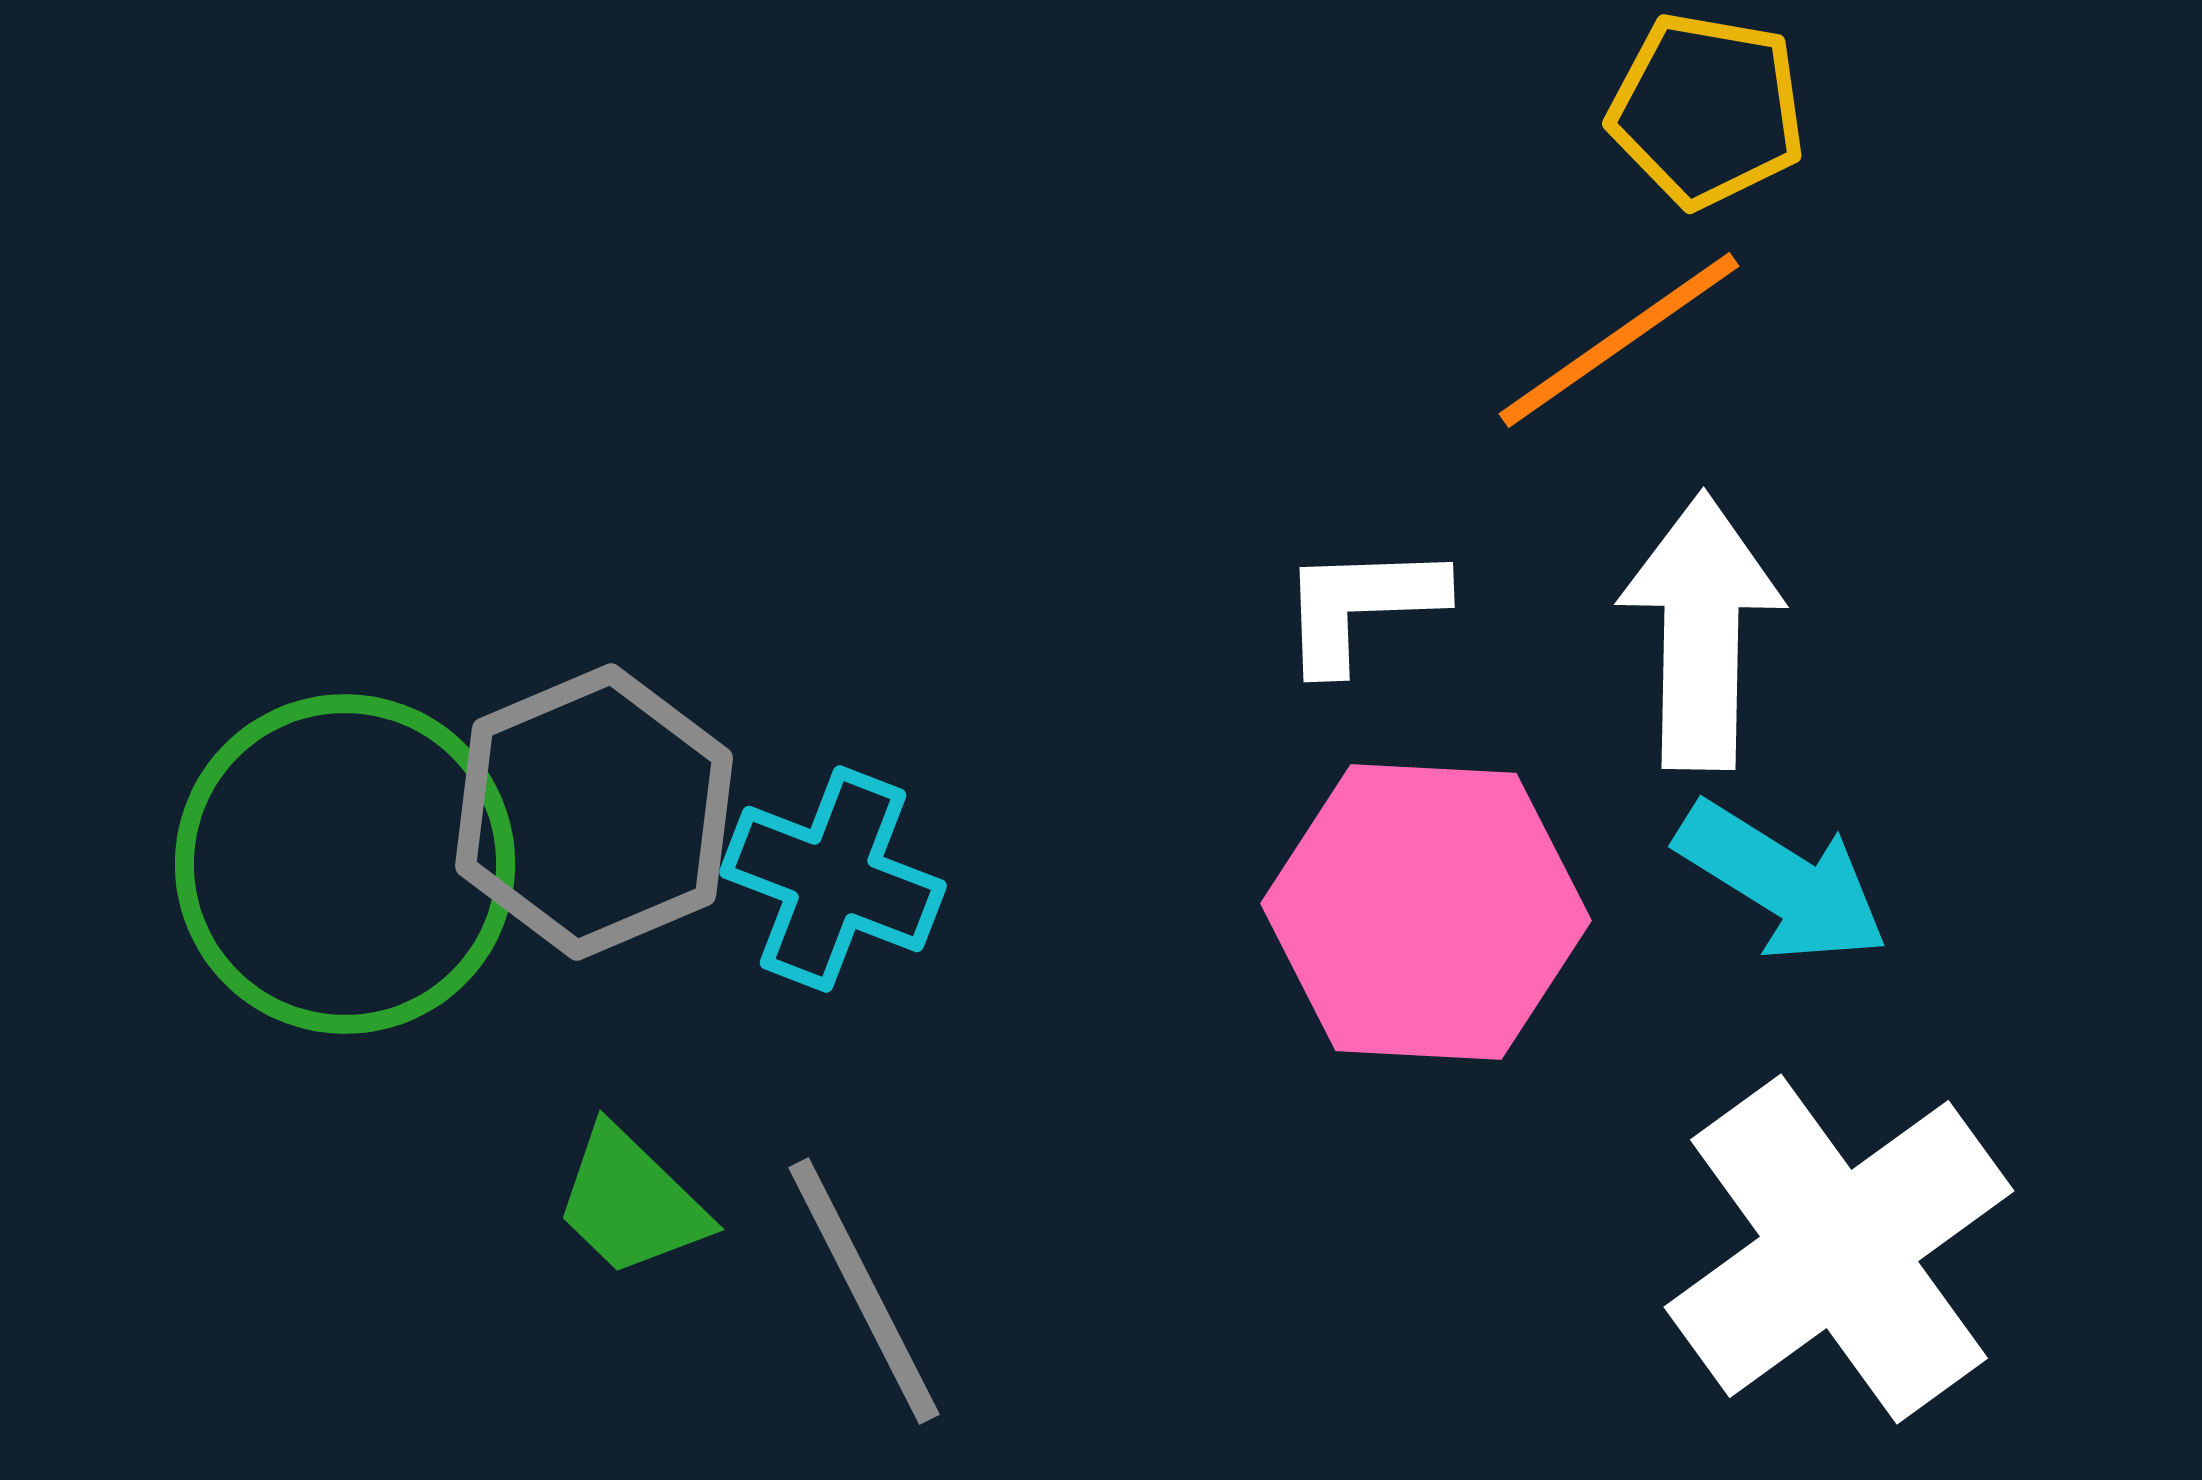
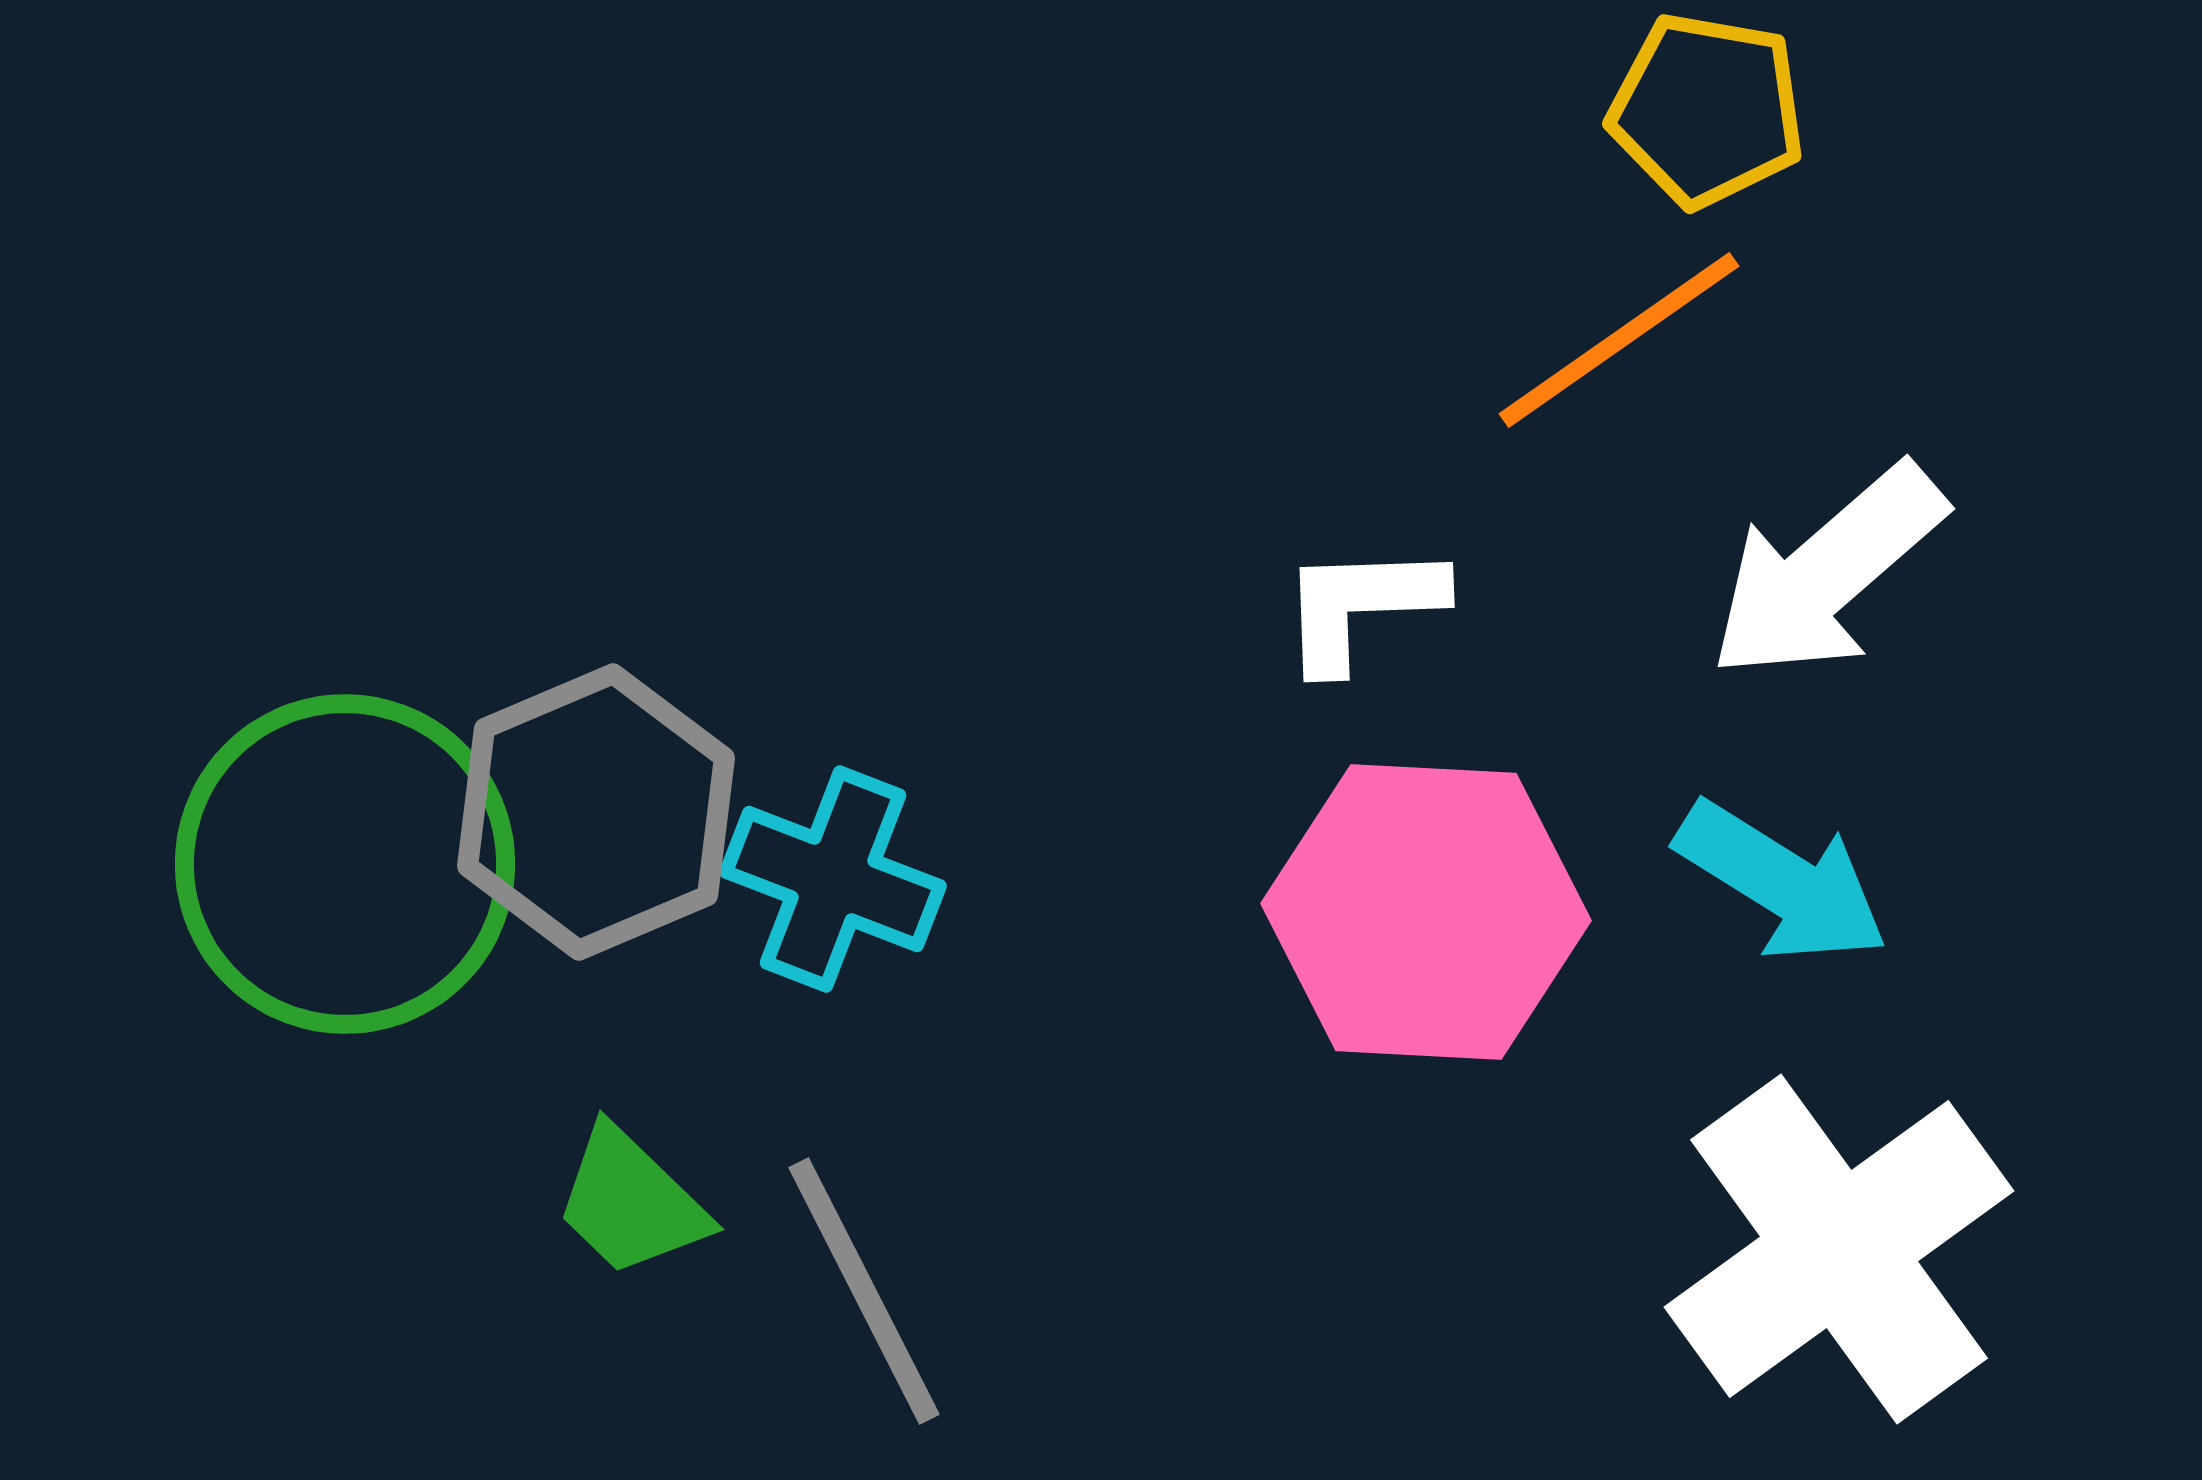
white arrow: moved 126 px right, 59 px up; rotated 132 degrees counterclockwise
gray hexagon: moved 2 px right
